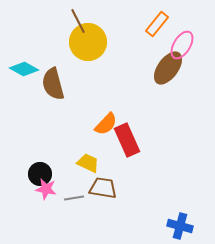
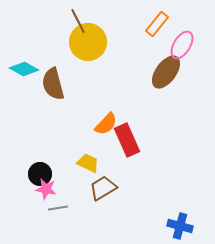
brown ellipse: moved 2 px left, 4 px down
brown trapezoid: rotated 40 degrees counterclockwise
gray line: moved 16 px left, 10 px down
